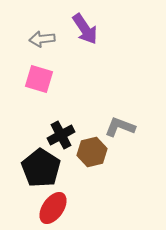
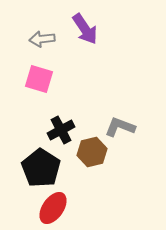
black cross: moved 5 px up
